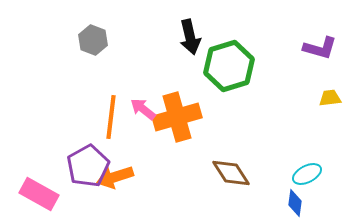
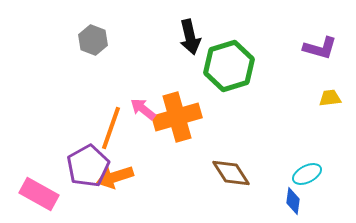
orange line: moved 11 px down; rotated 12 degrees clockwise
blue diamond: moved 2 px left, 2 px up
